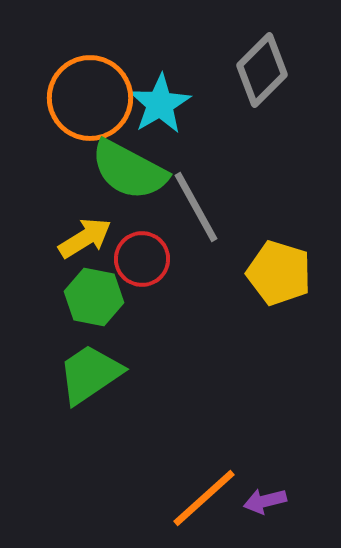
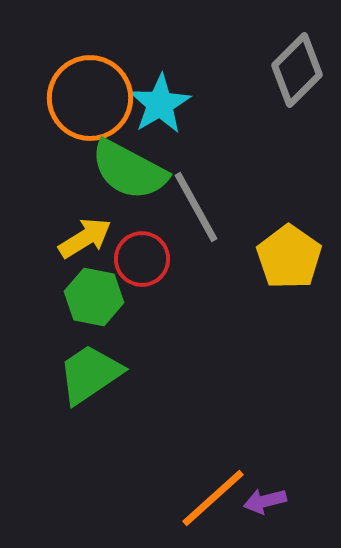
gray diamond: moved 35 px right
yellow pentagon: moved 10 px right, 16 px up; rotated 18 degrees clockwise
orange line: moved 9 px right
